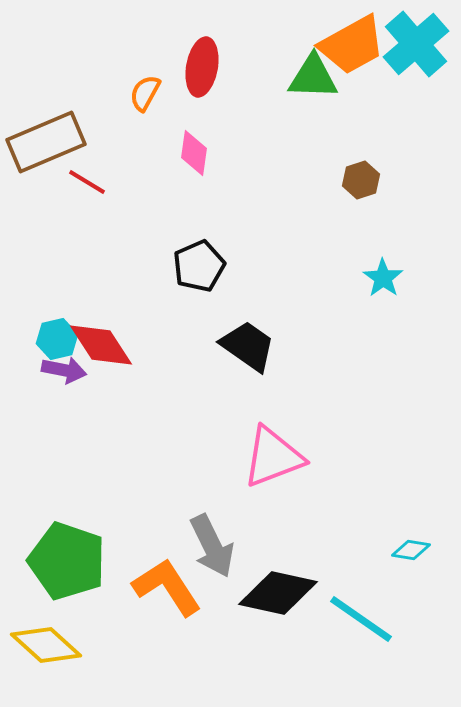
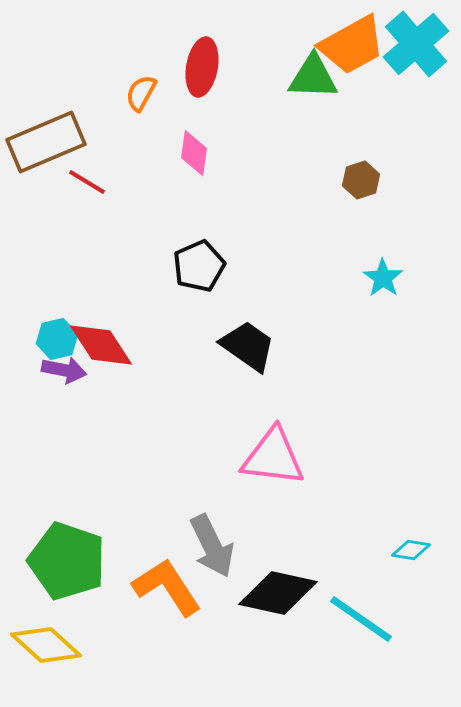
orange semicircle: moved 4 px left
pink triangle: rotated 28 degrees clockwise
